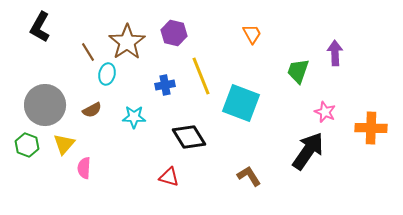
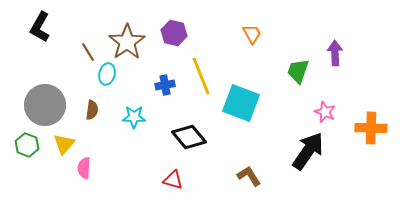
brown semicircle: rotated 54 degrees counterclockwise
black diamond: rotated 8 degrees counterclockwise
red triangle: moved 4 px right, 3 px down
